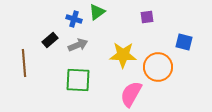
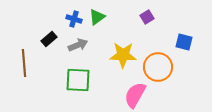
green triangle: moved 5 px down
purple square: rotated 24 degrees counterclockwise
black rectangle: moved 1 px left, 1 px up
pink semicircle: moved 4 px right, 1 px down
